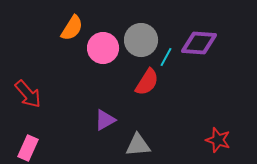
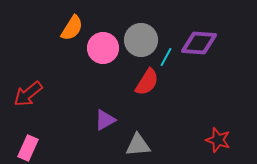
red arrow: rotated 92 degrees clockwise
